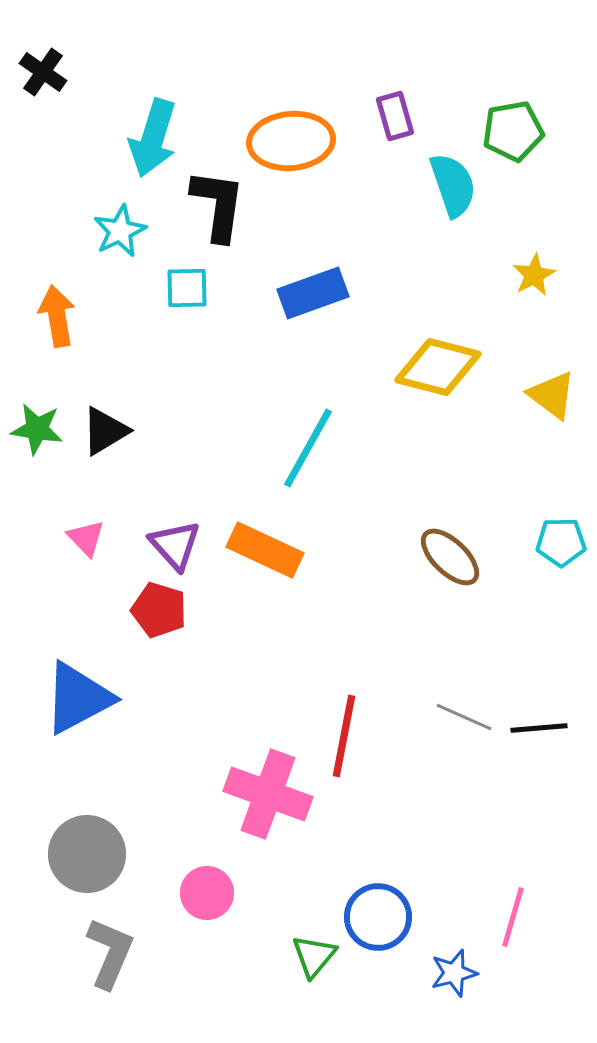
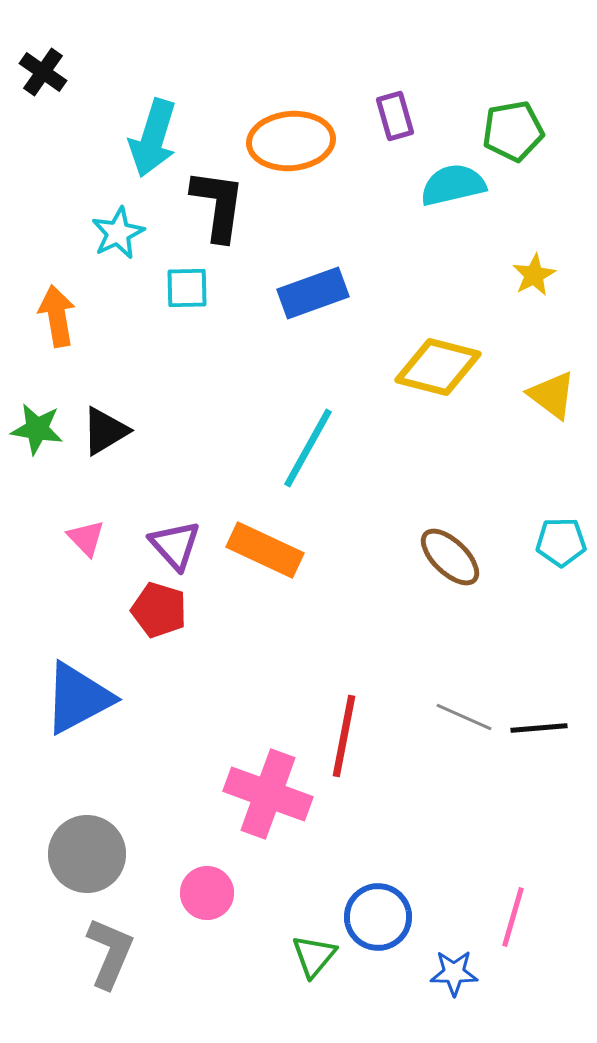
cyan semicircle: rotated 84 degrees counterclockwise
cyan star: moved 2 px left, 2 px down
blue star: rotated 15 degrees clockwise
